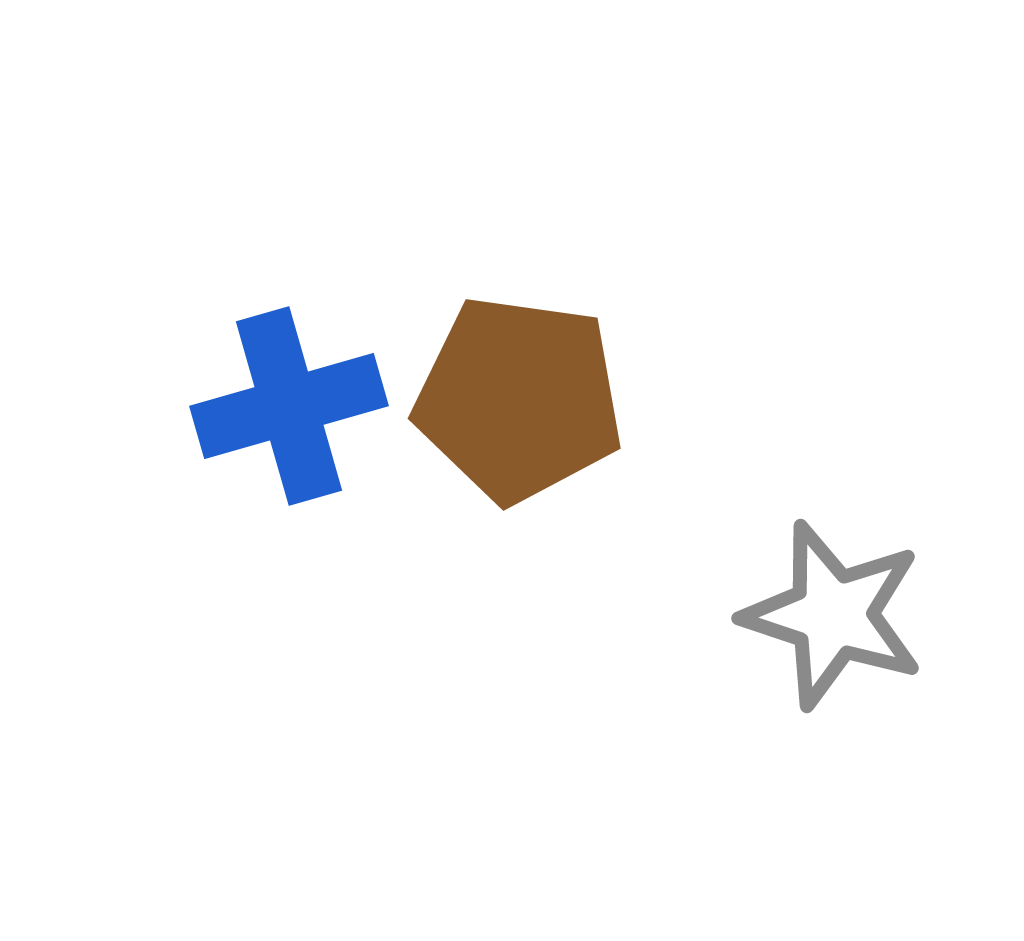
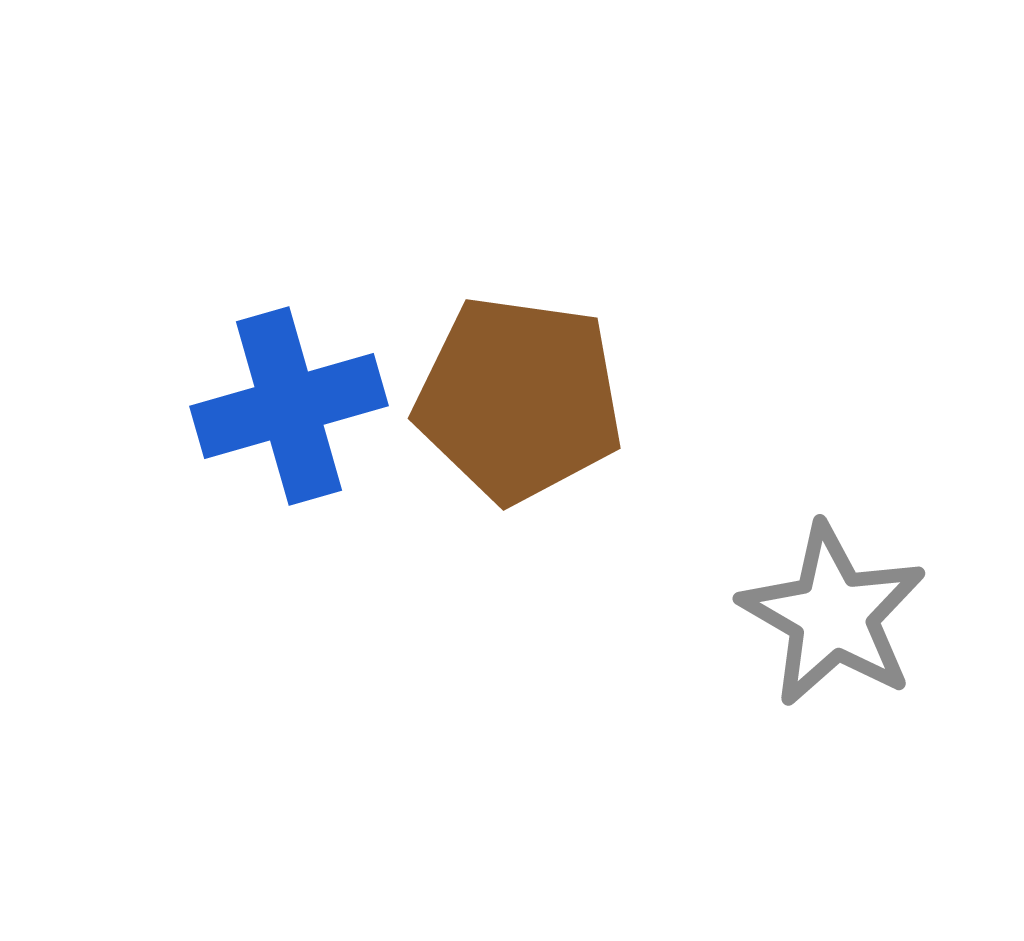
gray star: rotated 12 degrees clockwise
